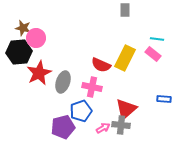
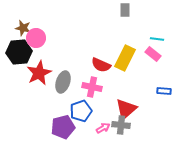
blue rectangle: moved 8 px up
